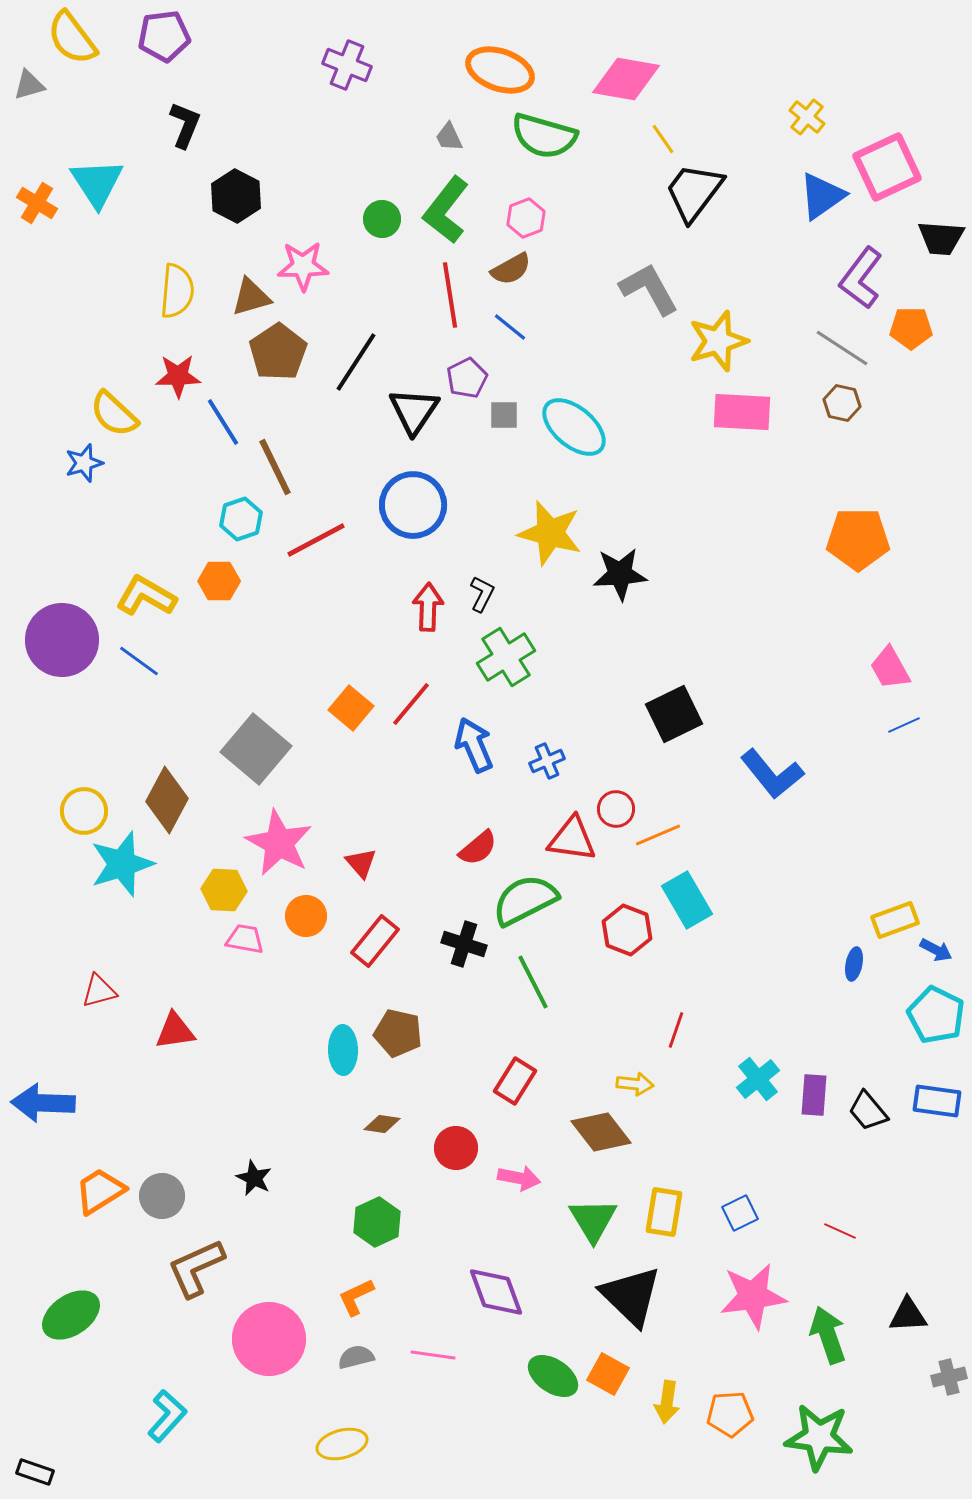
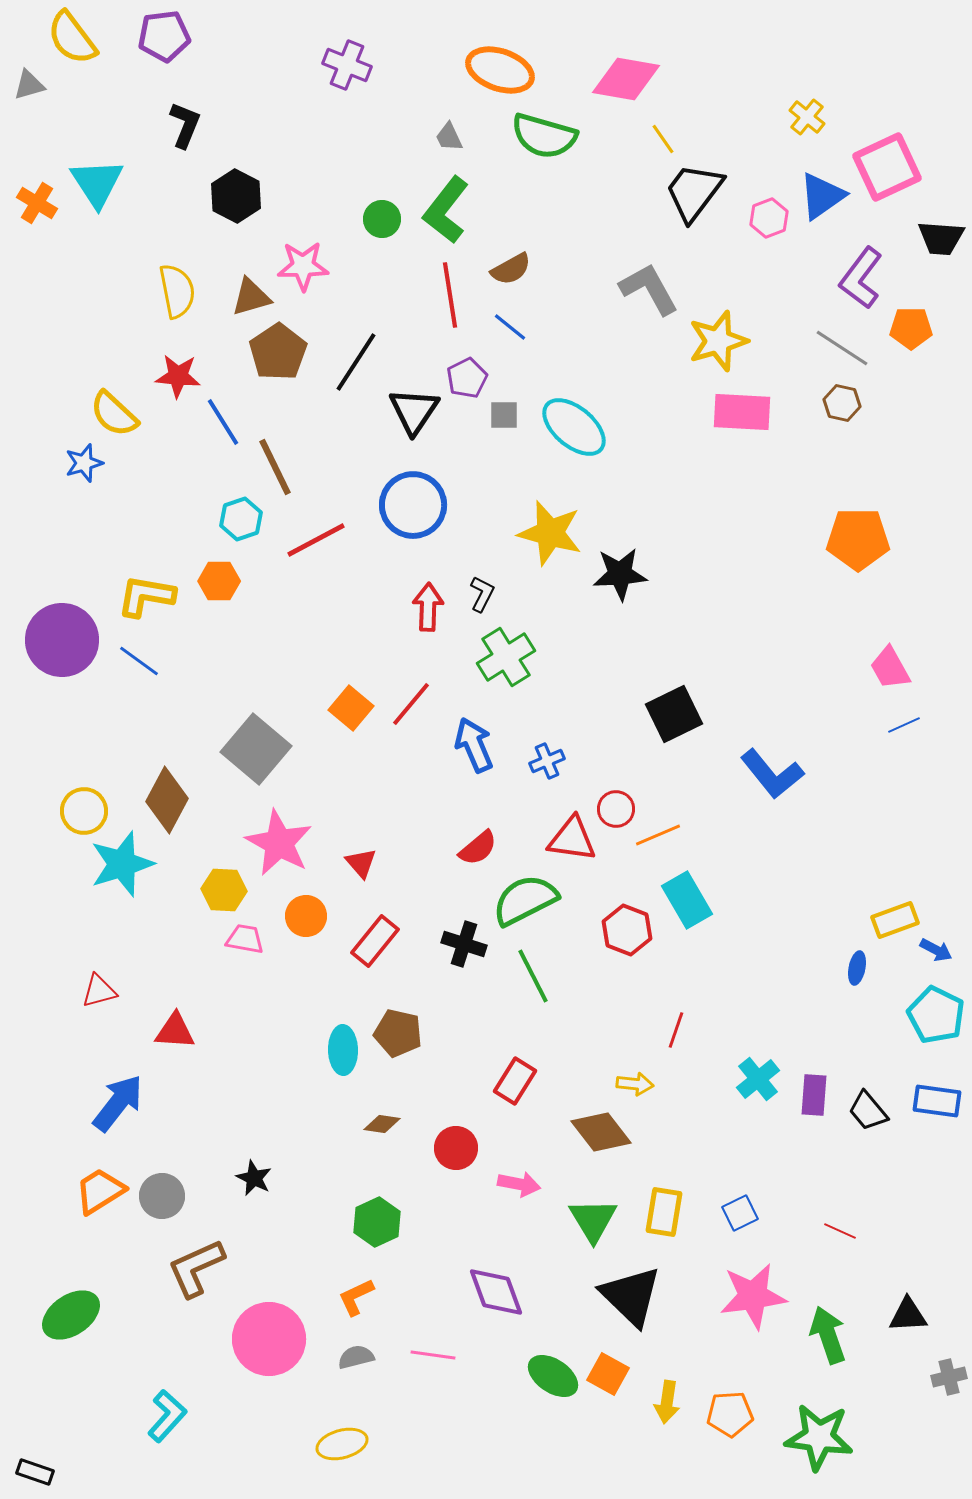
pink hexagon at (526, 218): moved 243 px right
yellow semicircle at (177, 291): rotated 16 degrees counterclockwise
red star at (178, 376): rotated 6 degrees clockwise
yellow L-shape at (146, 596): rotated 20 degrees counterclockwise
blue ellipse at (854, 964): moved 3 px right, 4 px down
green line at (533, 982): moved 6 px up
red triangle at (175, 1031): rotated 12 degrees clockwise
blue arrow at (43, 1103): moved 75 px right; rotated 126 degrees clockwise
pink arrow at (519, 1178): moved 6 px down
